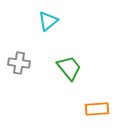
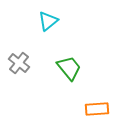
gray cross: rotated 30 degrees clockwise
